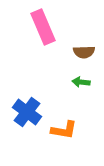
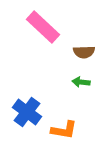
pink rectangle: rotated 24 degrees counterclockwise
